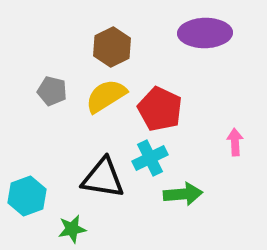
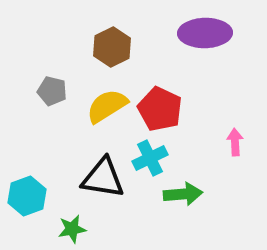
yellow semicircle: moved 1 px right, 10 px down
